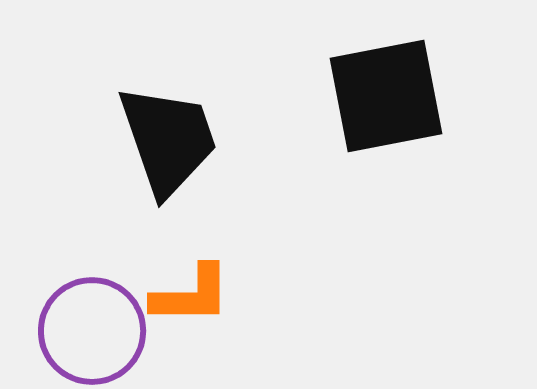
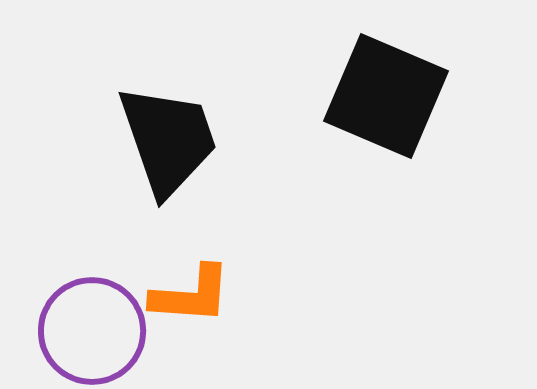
black square: rotated 34 degrees clockwise
orange L-shape: rotated 4 degrees clockwise
